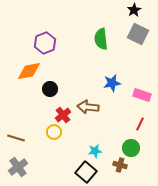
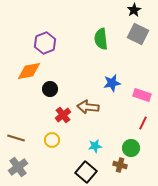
red line: moved 3 px right, 1 px up
yellow circle: moved 2 px left, 8 px down
cyan star: moved 5 px up
